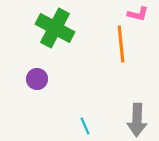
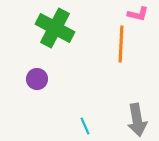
orange line: rotated 9 degrees clockwise
gray arrow: rotated 12 degrees counterclockwise
